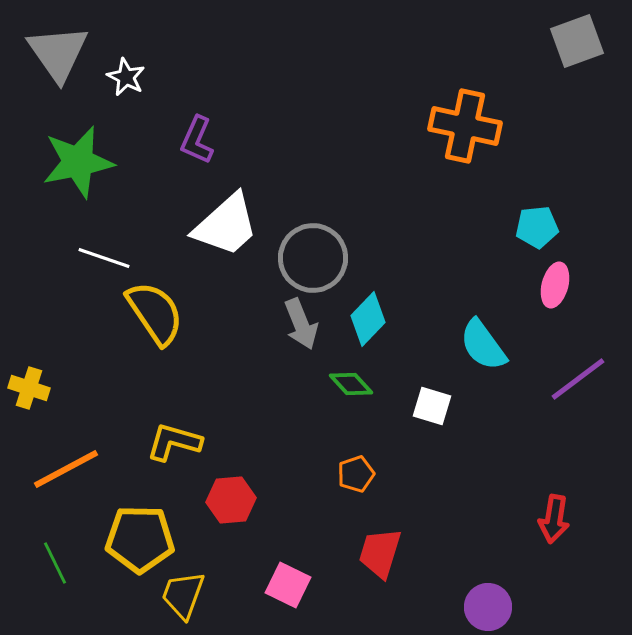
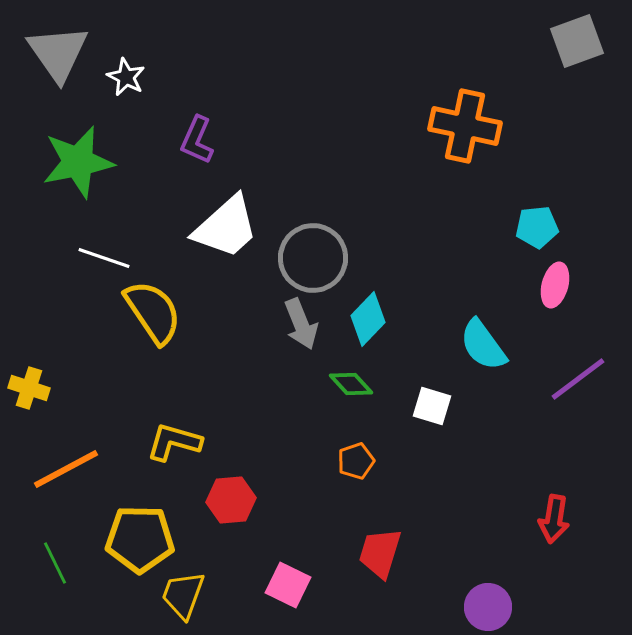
white trapezoid: moved 2 px down
yellow semicircle: moved 2 px left, 1 px up
orange pentagon: moved 13 px up
